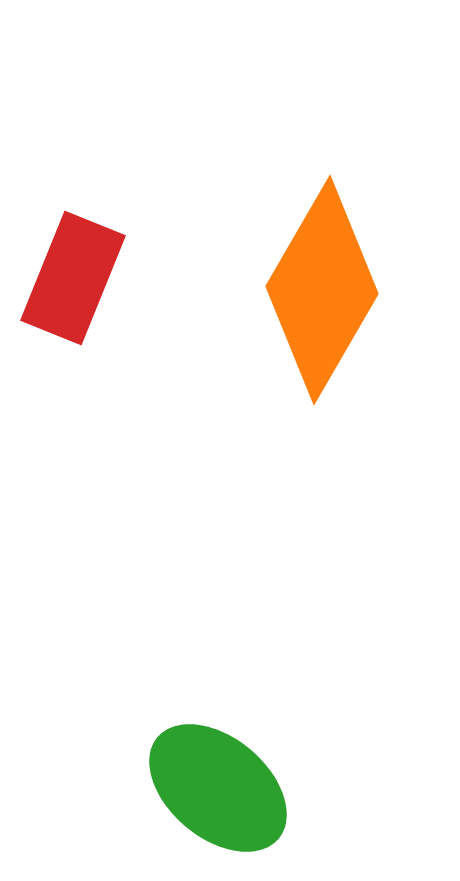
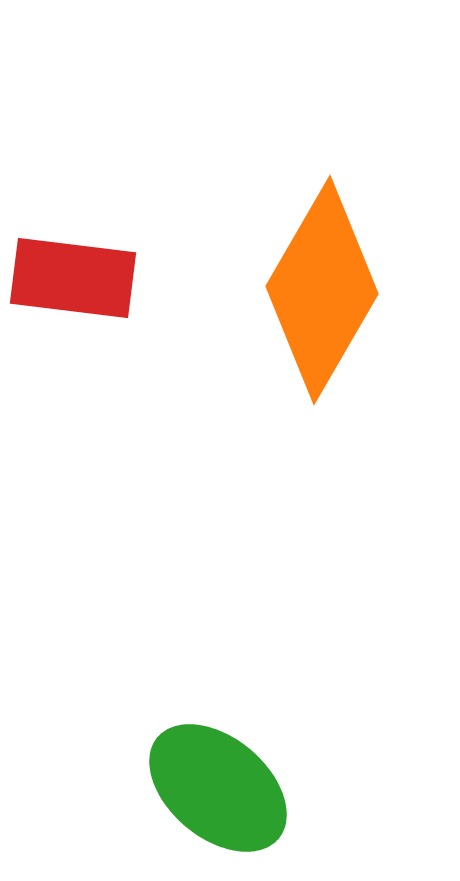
red rectangle: rotated 75 degrees clockwise
